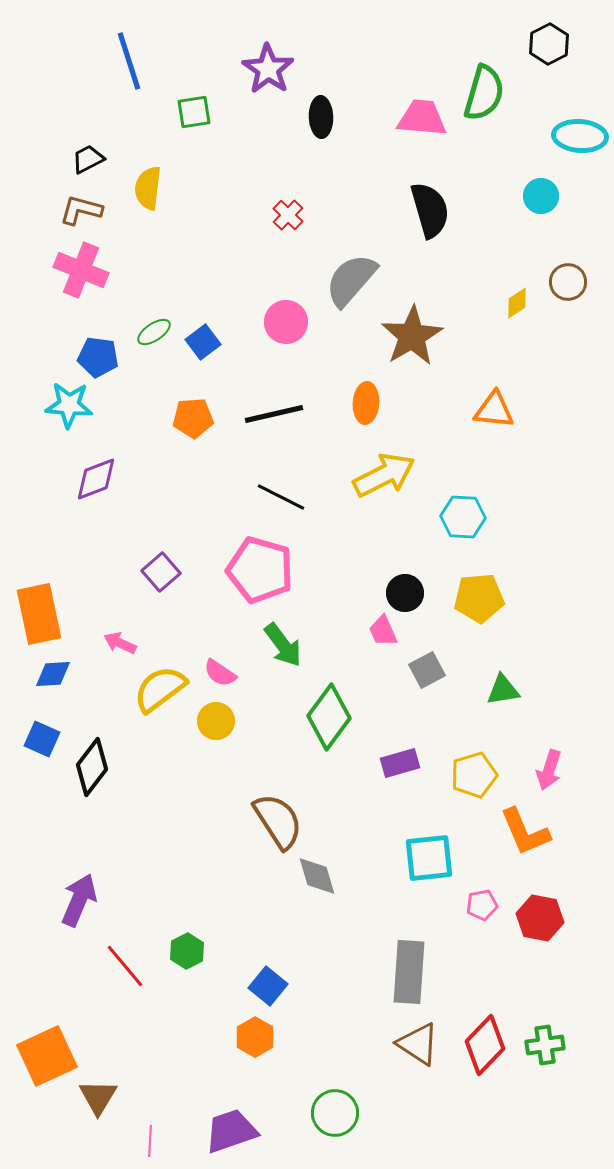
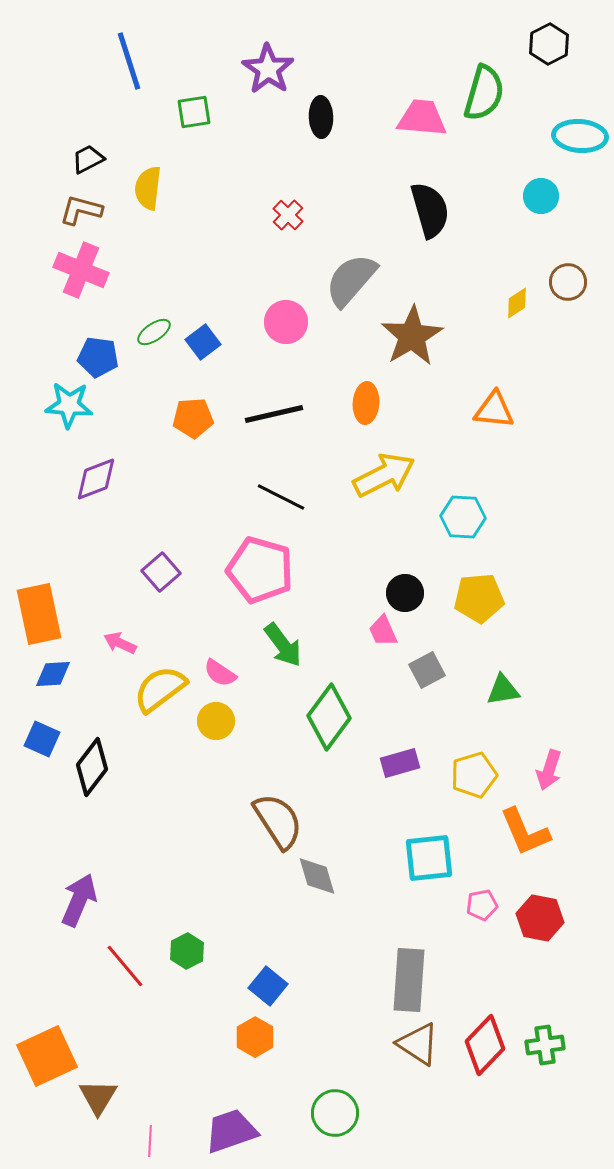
gray rectangle at (409, 972): moved 8 px down
